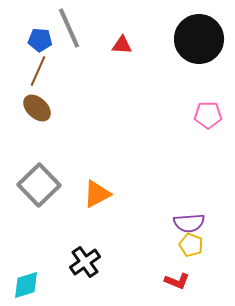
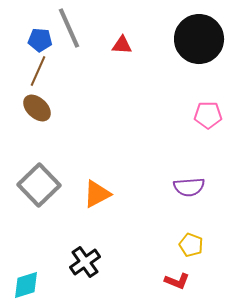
purple semicircle: moved 36 px up
